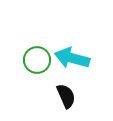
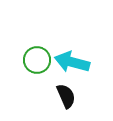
cyan arrow: moved 4 px down
